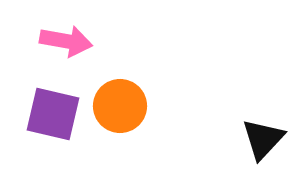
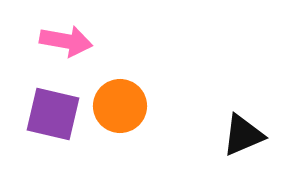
black triangle: moved 20 px left, 4 px up; rotated 24 degrees clockwise
